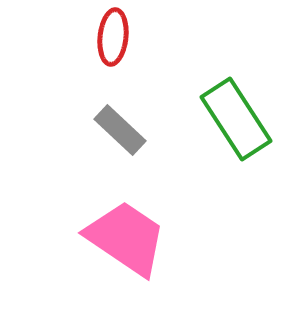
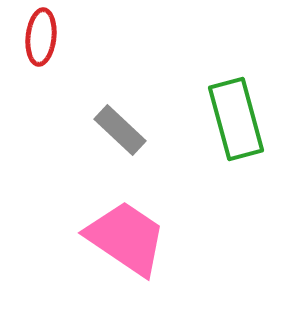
red ellipse: moved 72 px left
green rectangle: rotated 18 degrees clockwise
